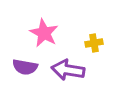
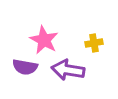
pink star: moved 7 px down
